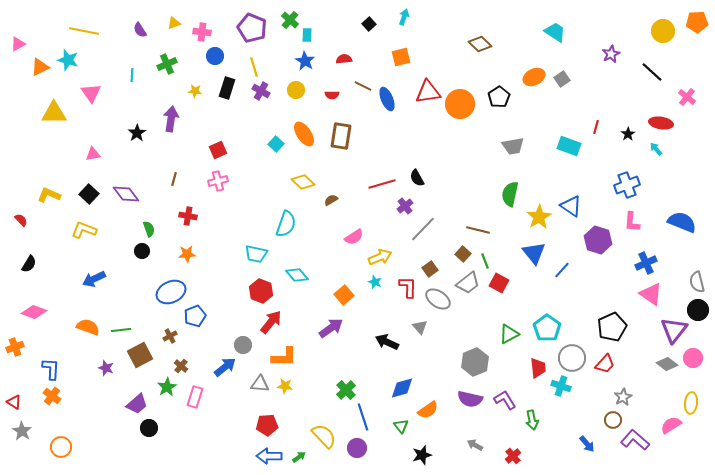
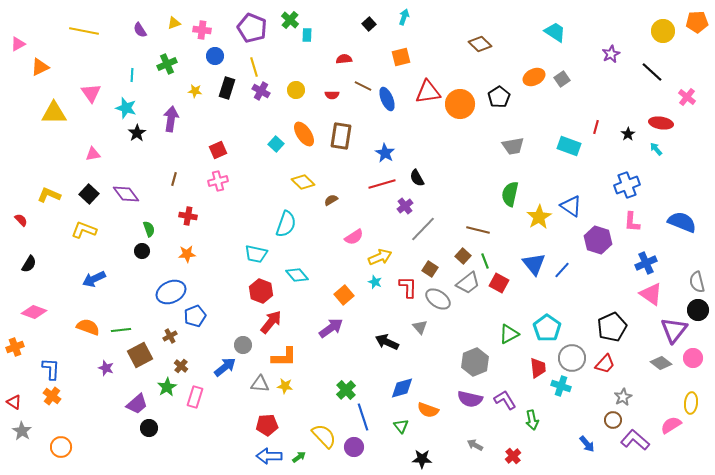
pink cross at (202, 32): moved 2 px up
cyan star at (68, 60): moved 58 px right, 48 px down
blue star at (305, 61): moved 80 px right, 92 px down
blue triangle at (534, 253): moved 11 px down
brown square at (463, 254): moved 2 px down
brown square at (430, 269): rotated 21 degrees counterclockwise
gray diamond at (667, 364): moved 6 px left, 1 px up
orange semicircle at (428, 410): rotated 55 degrees clockwise
purple circle at (357, 448): moved 3 px left, 1 px up
black star at (422, 455): moved 4 px down; rotated 18 degrees clockwise
